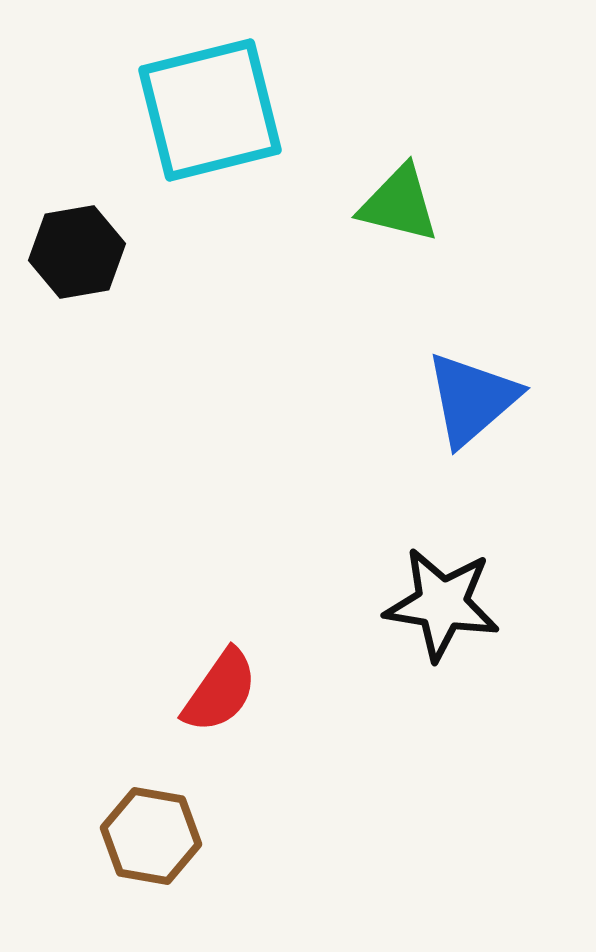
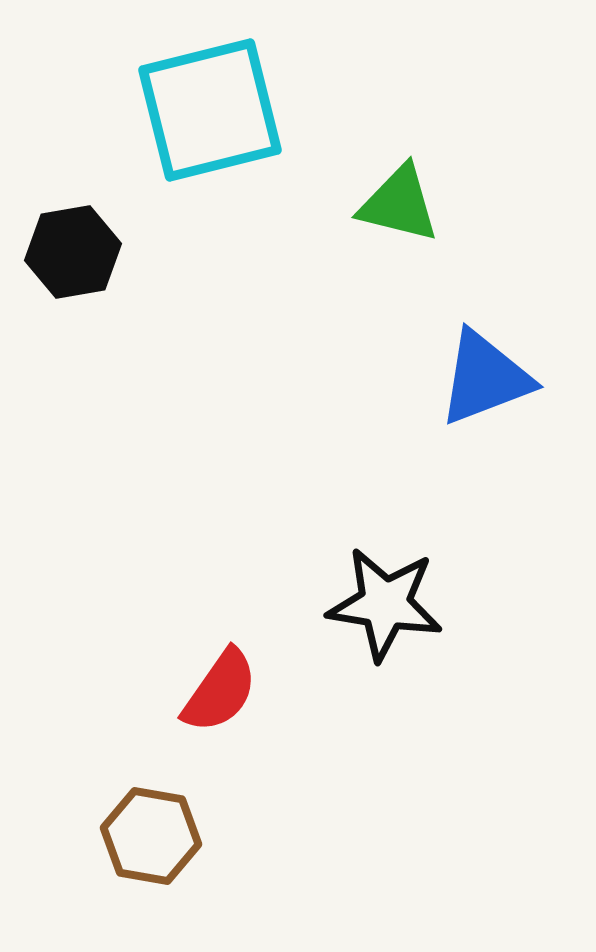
black hexagon: moved 4 px left
blue triangle: moved 13 px right, 21 px up; rotated 20 degrees clockwise
black star: moved 57 px left
